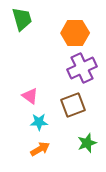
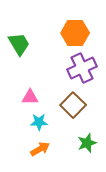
green trapezoid: moved 3 px left, 25 px down; rotated 15 degrees counterclockwise
pink triangle: moved 1 px down; rotated 36 degrees counterclockwise
brown square: rotated 25 degrees counterclockwise
